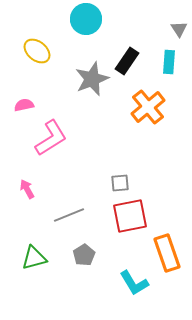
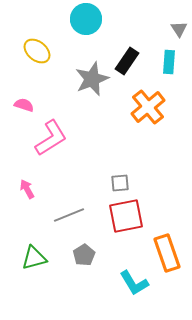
pink semicircle: rotated 30 degrees clockwise
red square: moved 4 px left
